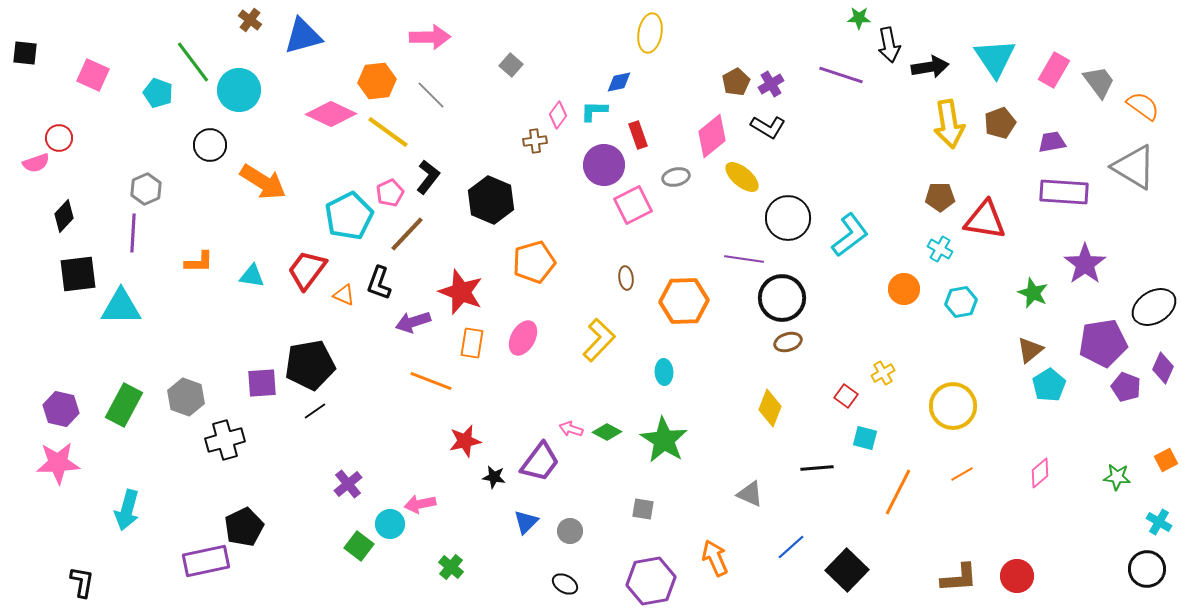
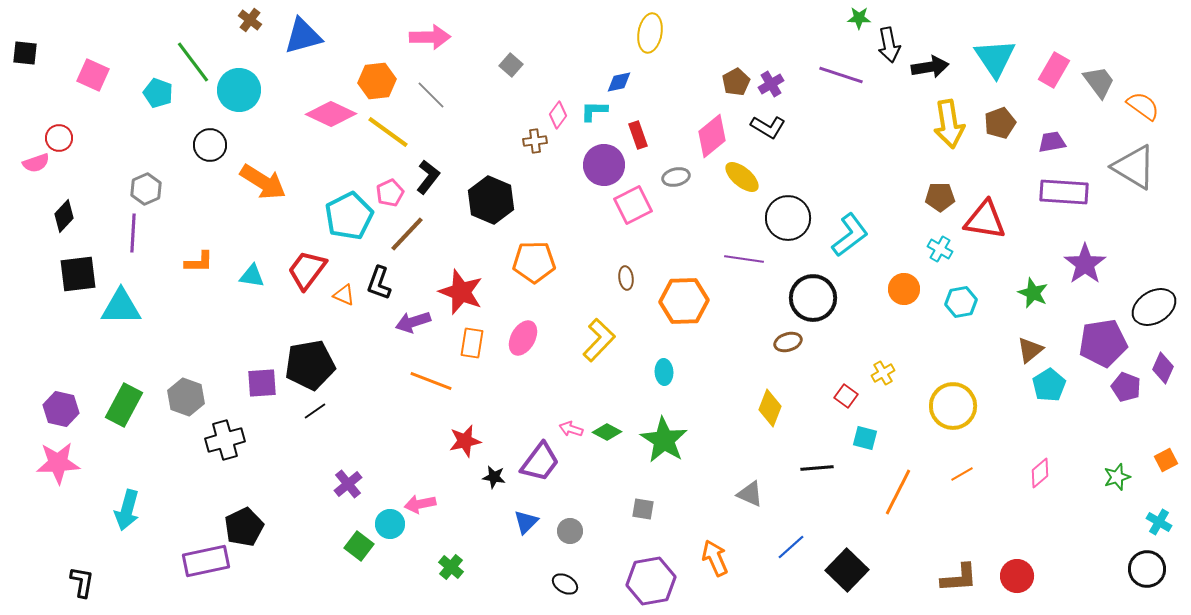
orange pentagon at (534, 262): rotated 15 degrees clockwise
black circle at (782, 298): moved 31 px right
green star at (1117, 477): rotated 24 degrees counterclockwise
